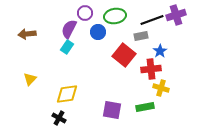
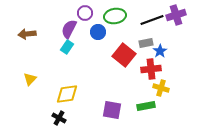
gray rectangle: moved 5 px right, 7 px down
green rectangle: moved 1 px right, 1 px up
